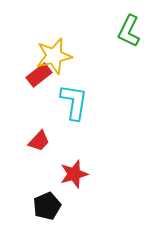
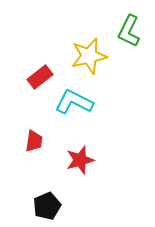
yellow star: moved 35 px right
red rectangle: moved 1 px right, 2 px down
cyan L-shape: rotated 72 degrees counterclockwise
red trapezoid: moved 5 px left; rotated 35 degrees counterclockwise
red star: moved 6 px right, 14 px up
